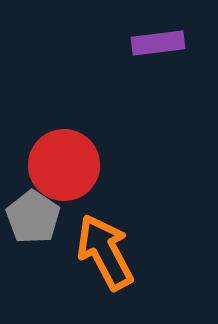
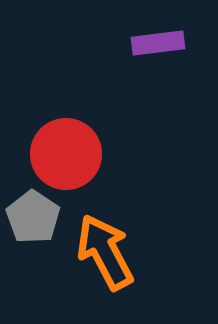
red circle: moved 2 px right, 11 px up
